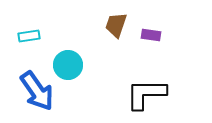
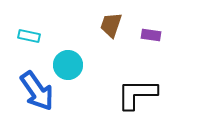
brown trapezoid: moved 5 px left
cyan rectangle: rotated 20 degrees clockwise
black L-shape: moved 9 px left
